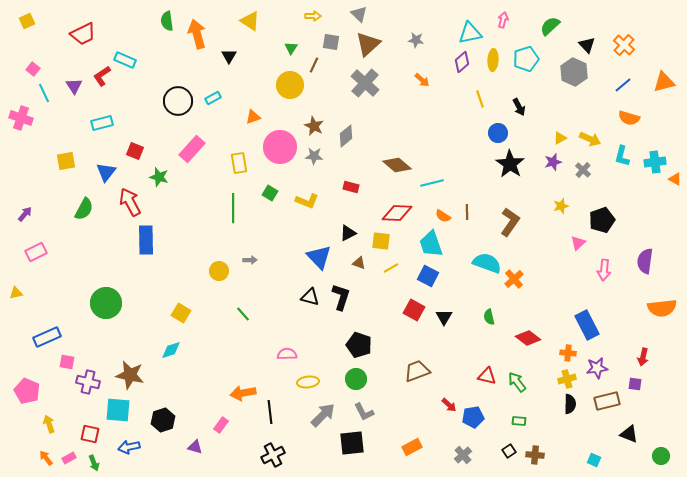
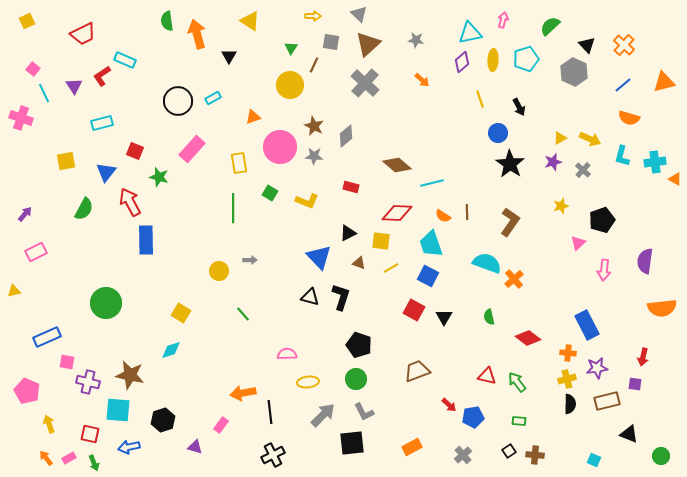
yellow triangle at (16, 293): moved 2 px left, 2 px up
